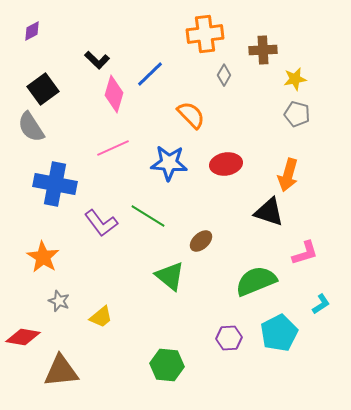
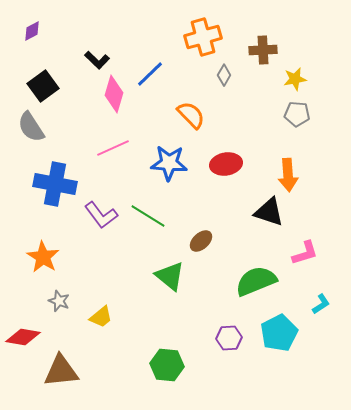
orange cross: moved 2 px left, 3 px down; rotated 9 degrees counterclockwise
black square: moved 3 px up
gray pentagon: rotated 10 degrees counterclockwise
orange arrow: rotated 20 degrees counterclockwise
purple L-shape: moved 8 px up
